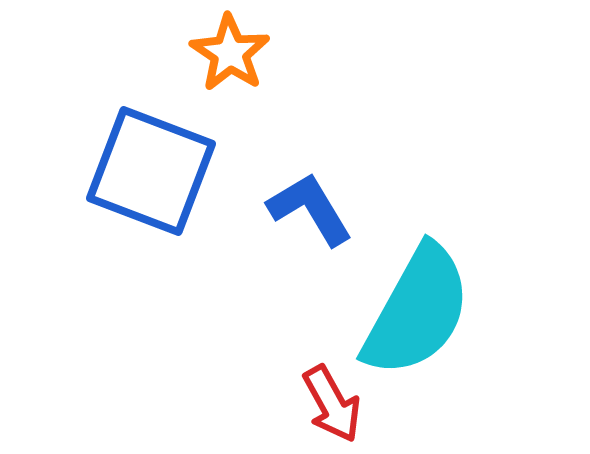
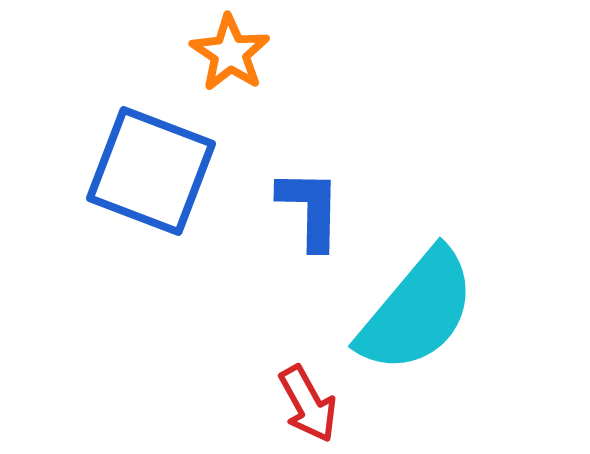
blue L-shape: rotated 32 degrees clockwise
cyan semicircle: rotated 11 degrees clockwise
red arrow: moved 24 px left
